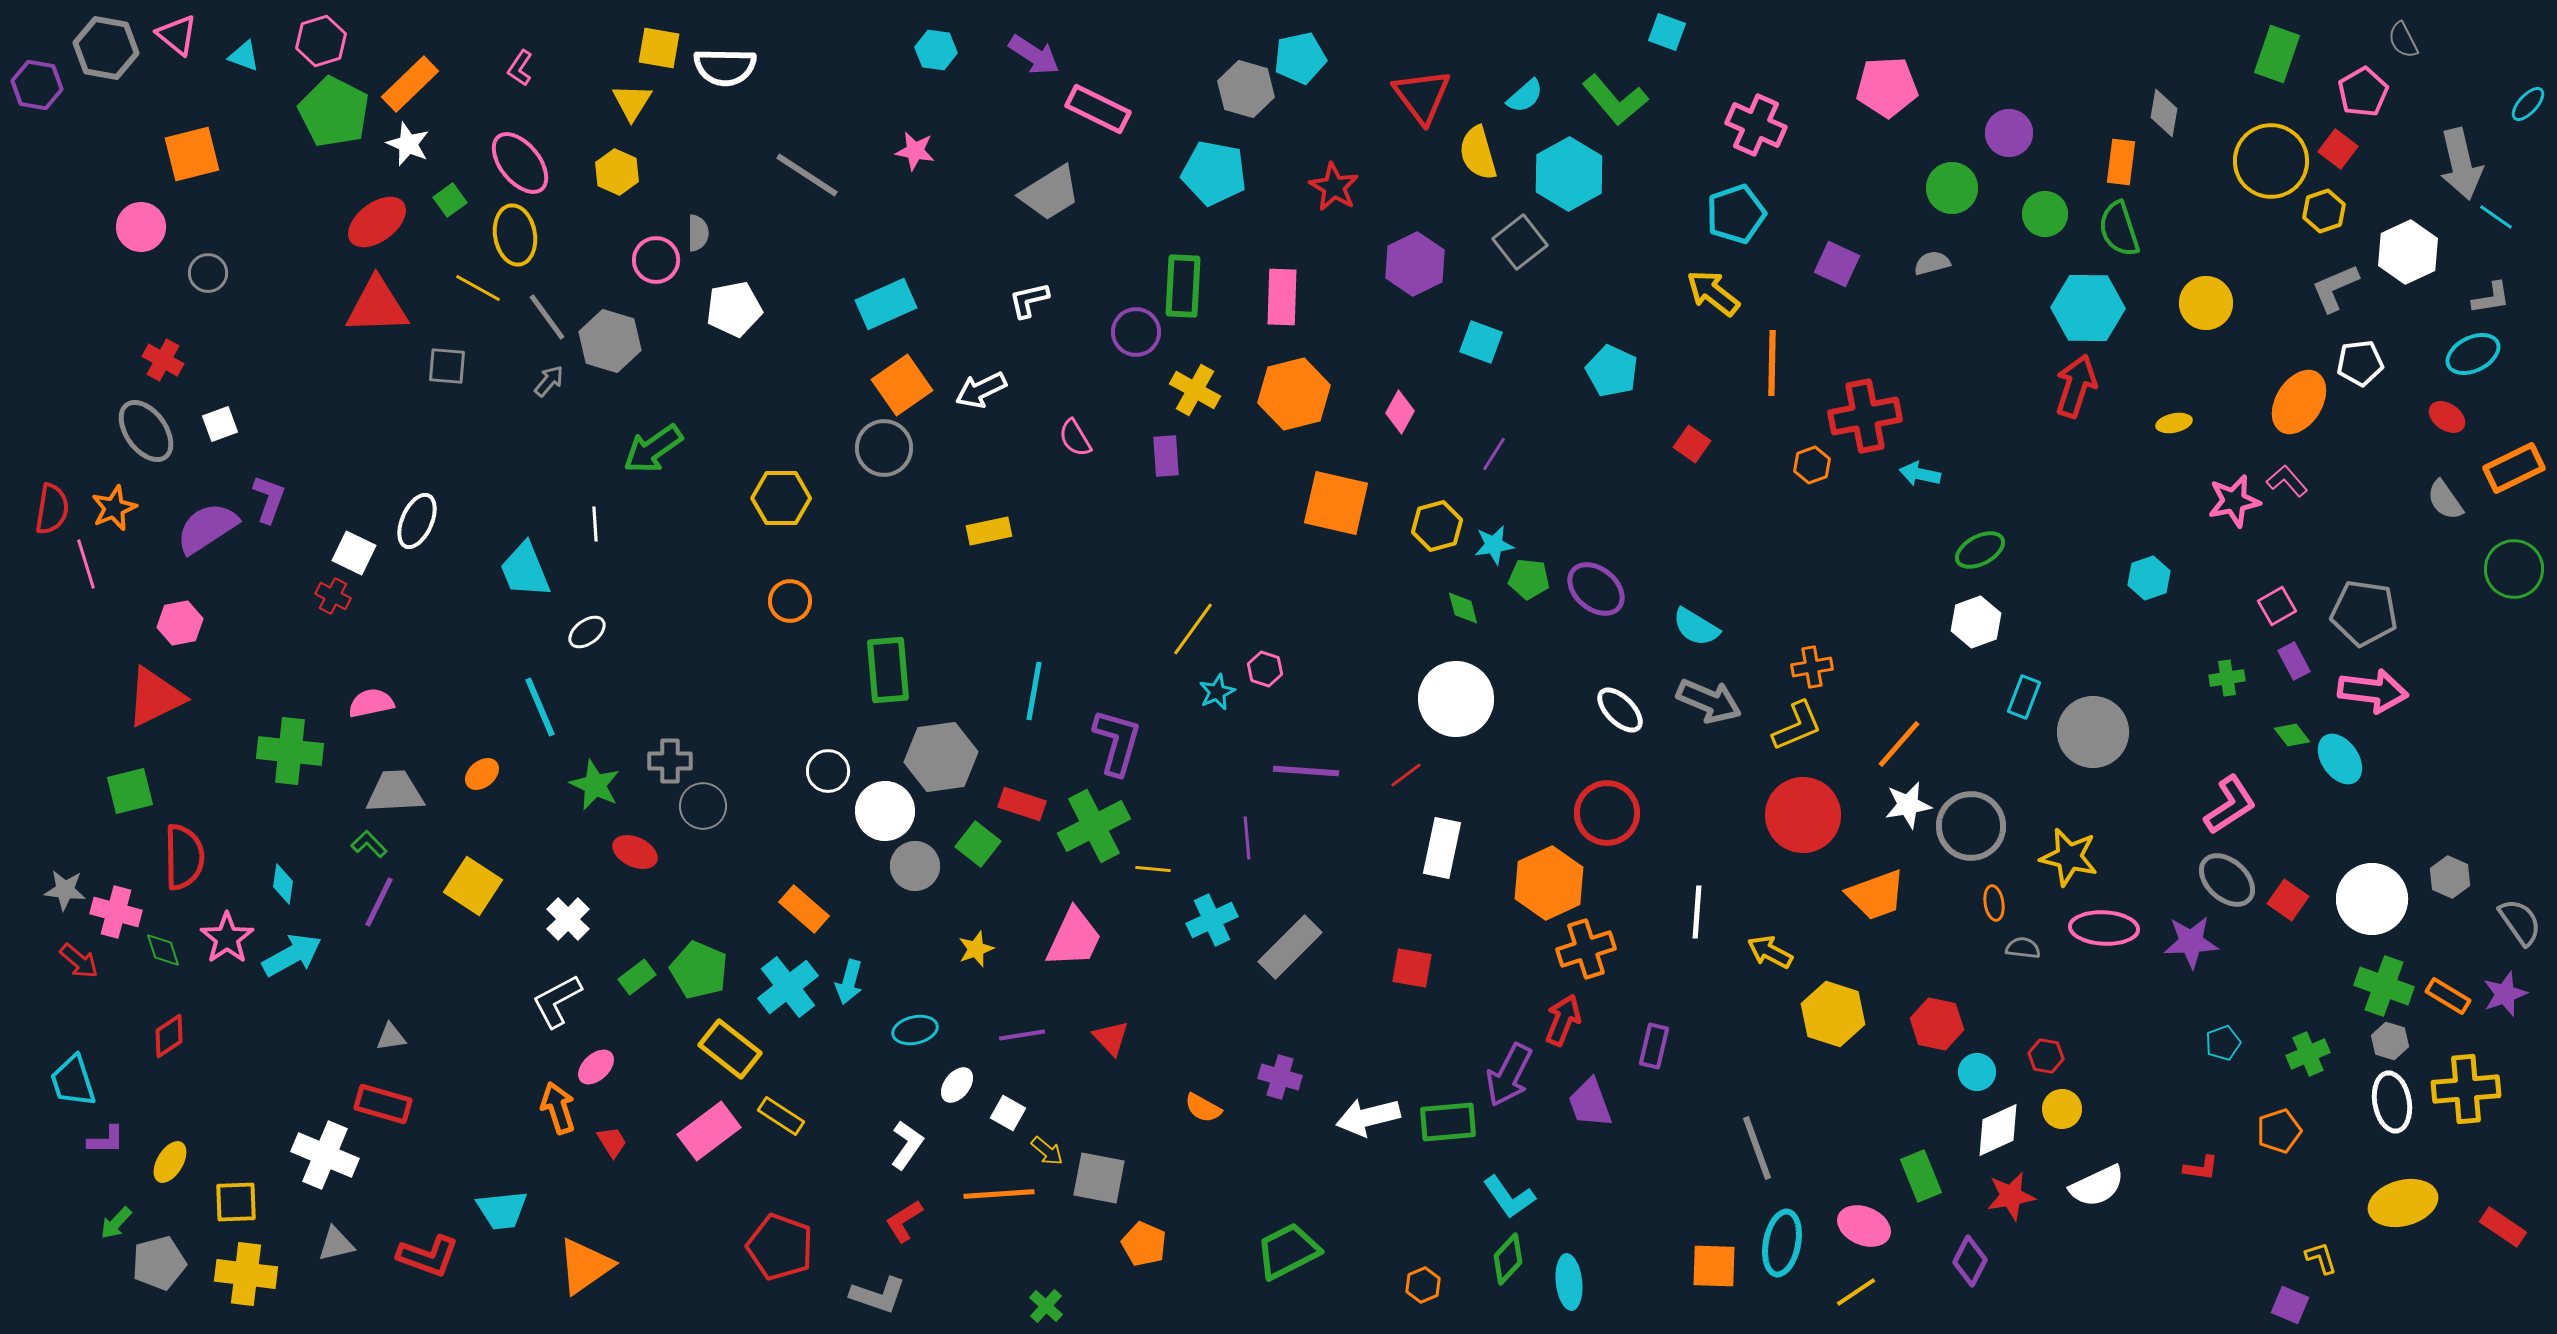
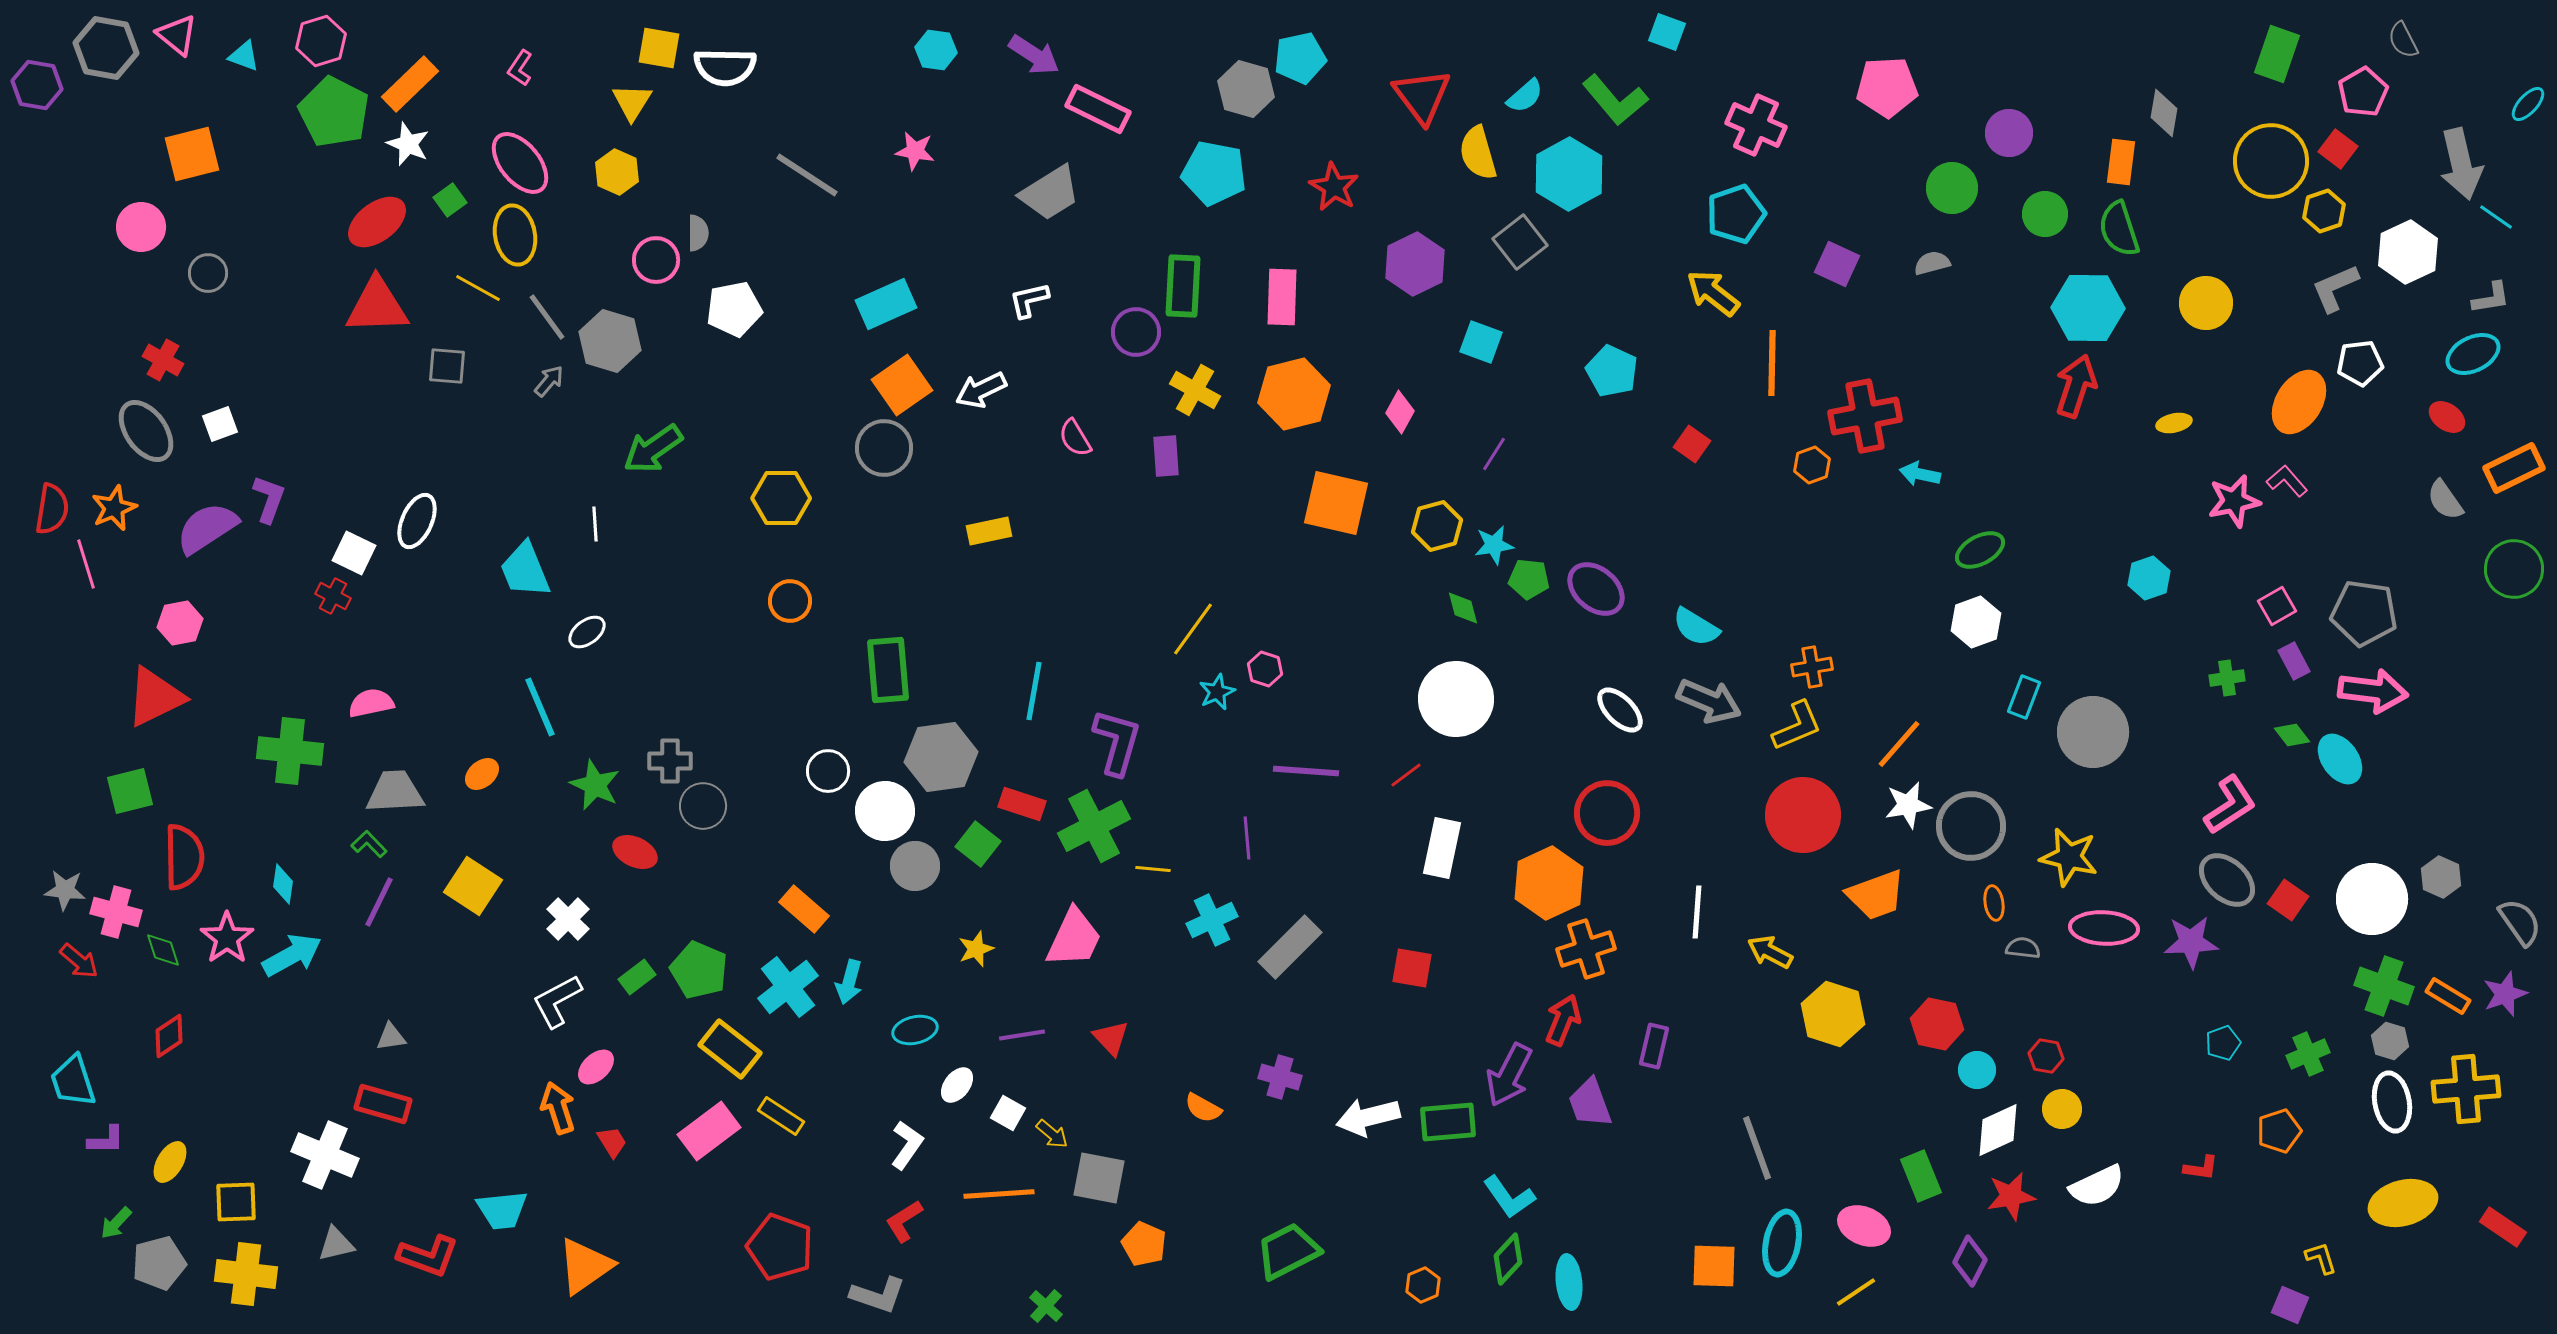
gray hexagon at (2450, 877): moved 9 px left
cyan circle at (1977, 1072): moved 2 px up
yellow arrow at (1047, 1151): moved 5 px right, 17 px up
